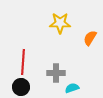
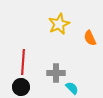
yellow star: moved 1 px left, 1 px down; rotated 25 degrees counterclockwise
orange semicircle: rotated 56 degrees counterclockwise
cyan semicircle: rotated 64 degrees clockwise
